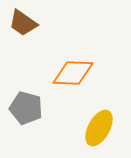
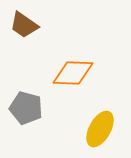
brown trapezoid: moved 1 px right, 2 px down
yellow ellipse: moved 1 px right, 1 px down
